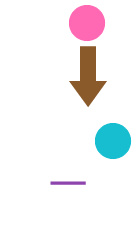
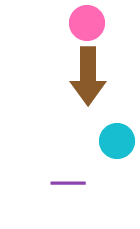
cyan circle: moved 4 px right
